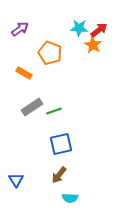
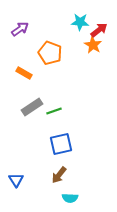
cyan star: moved 1 px right, 6 px up
